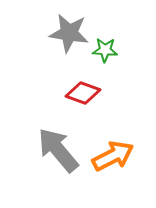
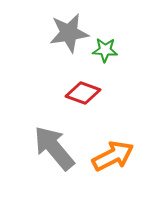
gray star: rotated 18 degrees counterclockwise
gray arrow: moved 4 px left, 2 px up
